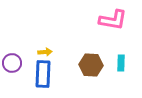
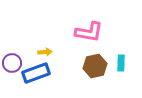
pink L-shape: moved 24 px left, 12 px down
brown hexagon: moved 4 px right, 1 px down; rotated 15 degrees counterclockwise
blue rectangle: moved 7 px left, 1 px up; rotated 68 degrees clockwise
